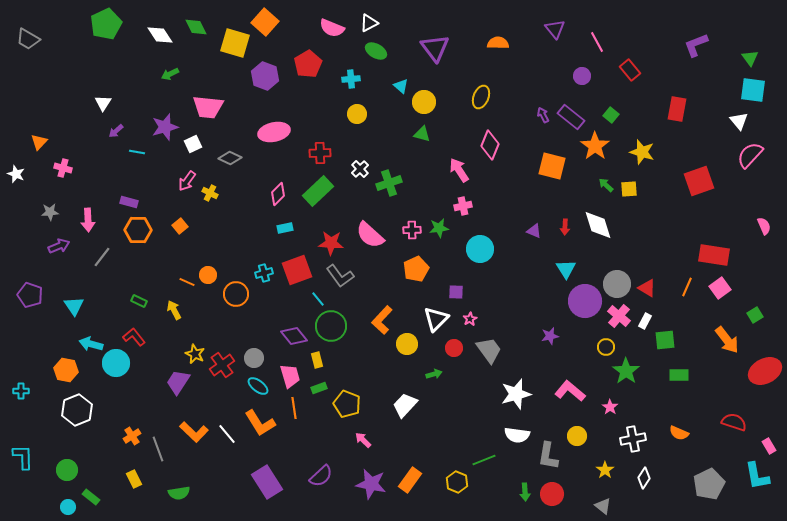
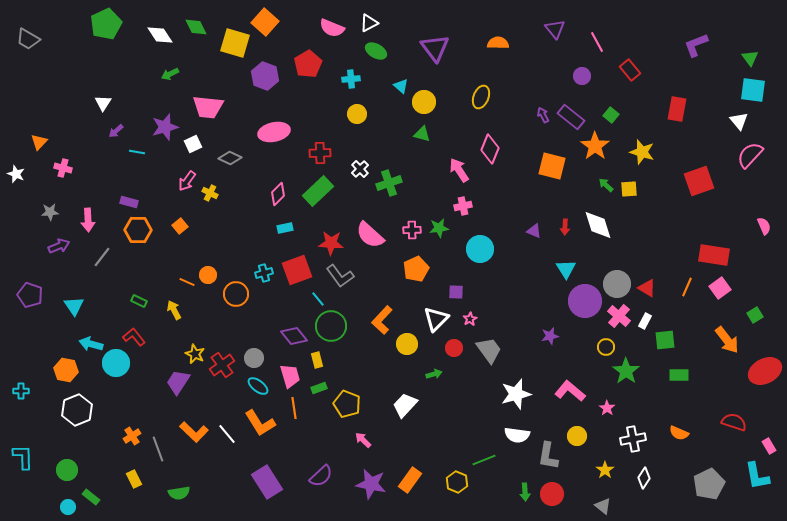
pink diamond at (490, 145): moved 4 px down
pink star at (610, 407): moved 3 px left, 1 px down
